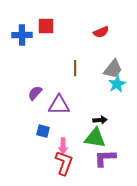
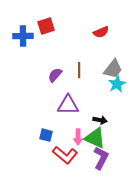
red square: rotated 18 degrees counterclockwise
blue cross: moved 1 px right, 1 px down
brown line: moved 4 px right, 2 px down
purple semicircle: moved 20 px right, 18 px up
purple triangle: moved 9 px right
black arrow: rotated 16 degrees clockwise
blue square: moved 3 px right, 4 px down
green triangle: rotated 15 degrees clockwise
pink arrow: moved 15 px right, 9 px up
purple L-shape: moved 4 px left; rotated 120 degrees clockwise
red L-shape: moved 1 px right, 8 px up; rotated 110 degrees clockwise
